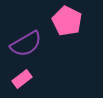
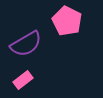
pink rectangle: moved 1 px right, 1 px down
